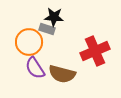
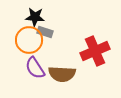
black star: moved 19 px left
gray rectangle: moved 2 px left, 3 px down
orange circle: moved 2 px up
brown semicircle: rotated 12 degrees counterclockwise
